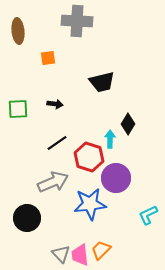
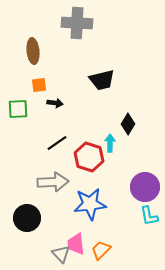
gray cross: moved 2 px down
brown ellipse: moved 15 px right, 20 px down
orange square: moved 9 px left, 27 px down
black trapezoid: moved 2 px up
black arrow: moved 1 px up
cyan arrow: moved 4 px down
purple circle: moved 29 px right, 9 px down
gray arrow: rotated 20 degrees clockwise
cyan L-shape: moved 1 px right, 1 px down; rotated 75 degrees counterclockwise
pink trapezoid: moved 4 px left, 11 px up
